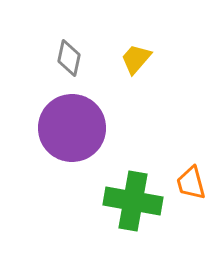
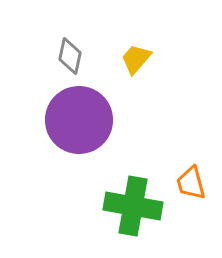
gray diamond: moved 1 px right, 2 px up
purple circle: moved 7 px right, 8 px up
green cross: moved 5 px down
